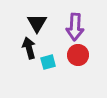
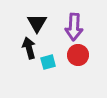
purple arrow: moved 1 px left
